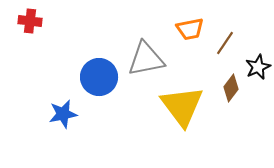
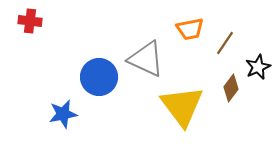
gray triangle: rotated 36 degrees clockwise
